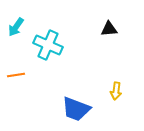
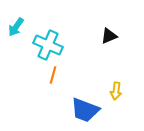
black triangle: moved 7 px down; rotated 18 degrees counterclockwise
orange line: moved 37 px right; rotated 66 degrees counterclockwise
blue trapezoid: moved 9 px right, 1 px down
